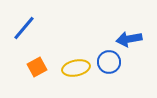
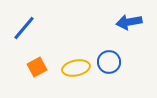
blue arrow: moved 17 px up
